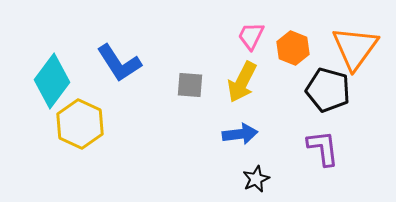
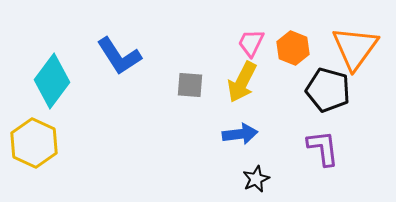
pink trapezoid: moved 7 px down
blue L-shape: moved 7 px up
yellow hexagon: moved 46 px left, 19 px down
